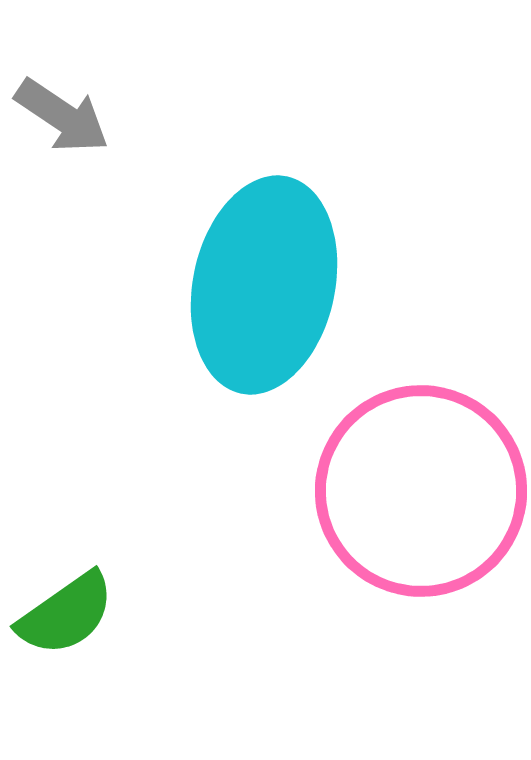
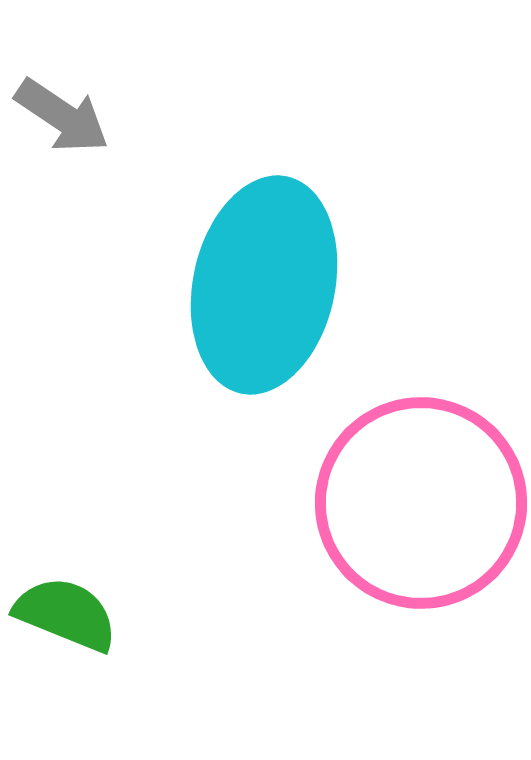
pink circle: moved 12 px down
green semicircle: rotated 123 degrees counterclockwise
